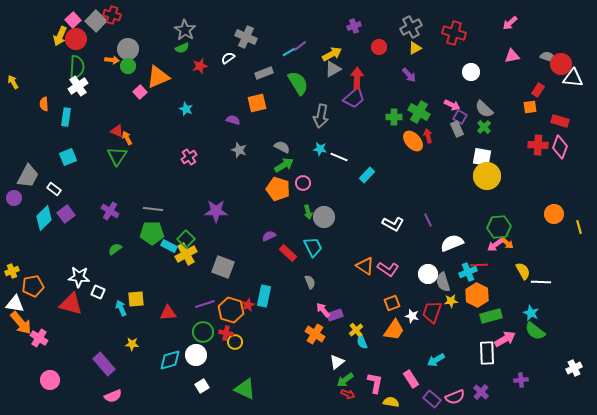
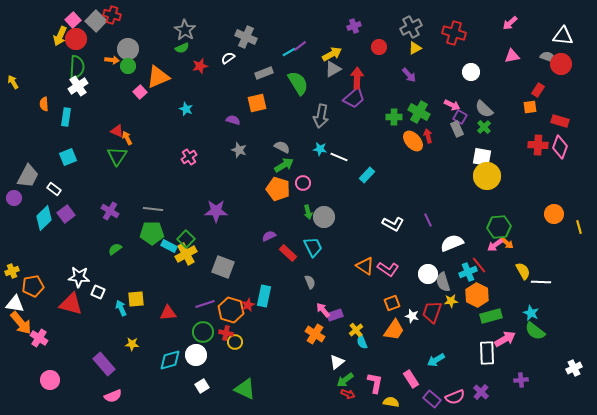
white triangle at (573, 78): moved 10 px left, 42 px up
red line at (479, 265): rotated 54 degrees clockwise
